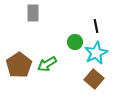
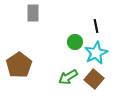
green arrow: moved 21 px right, 13 px down
